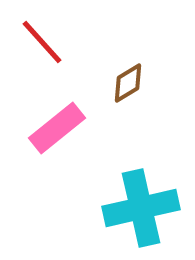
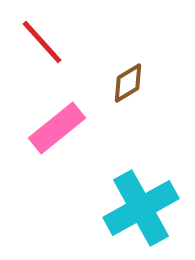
cyan cross: rotated 16 degrees counterclockwise
